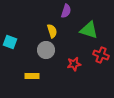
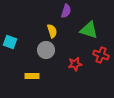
red star: moved 1 px right
